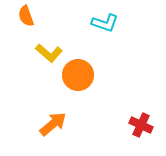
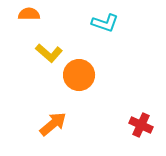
orange semicircle: moved 3 px right, 2 px up; rotated 110 degrees clockwise
orange circle: moved 1 px right
